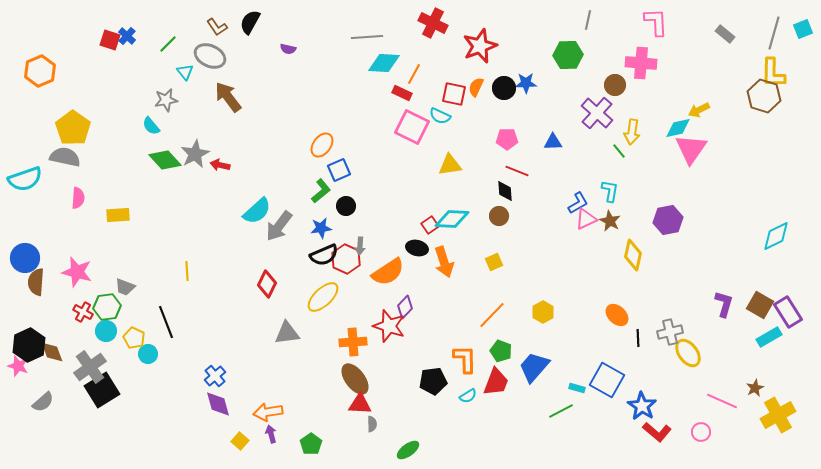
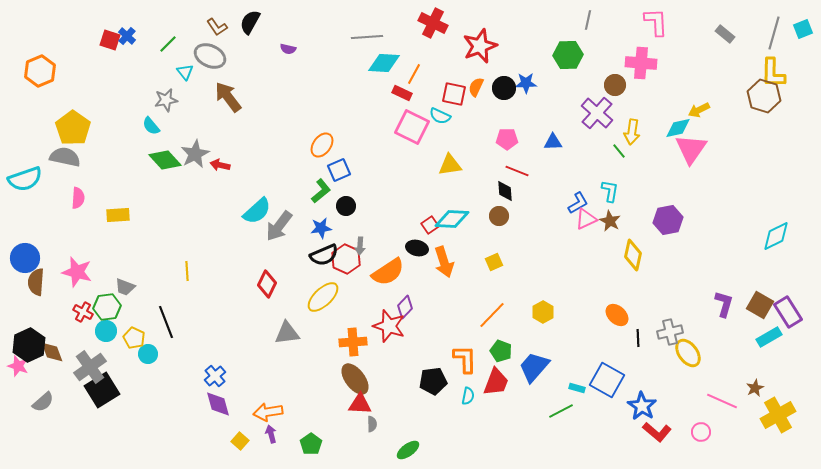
cyan semicircle at (468, 396): rotated 48 degrees counterclockwise
